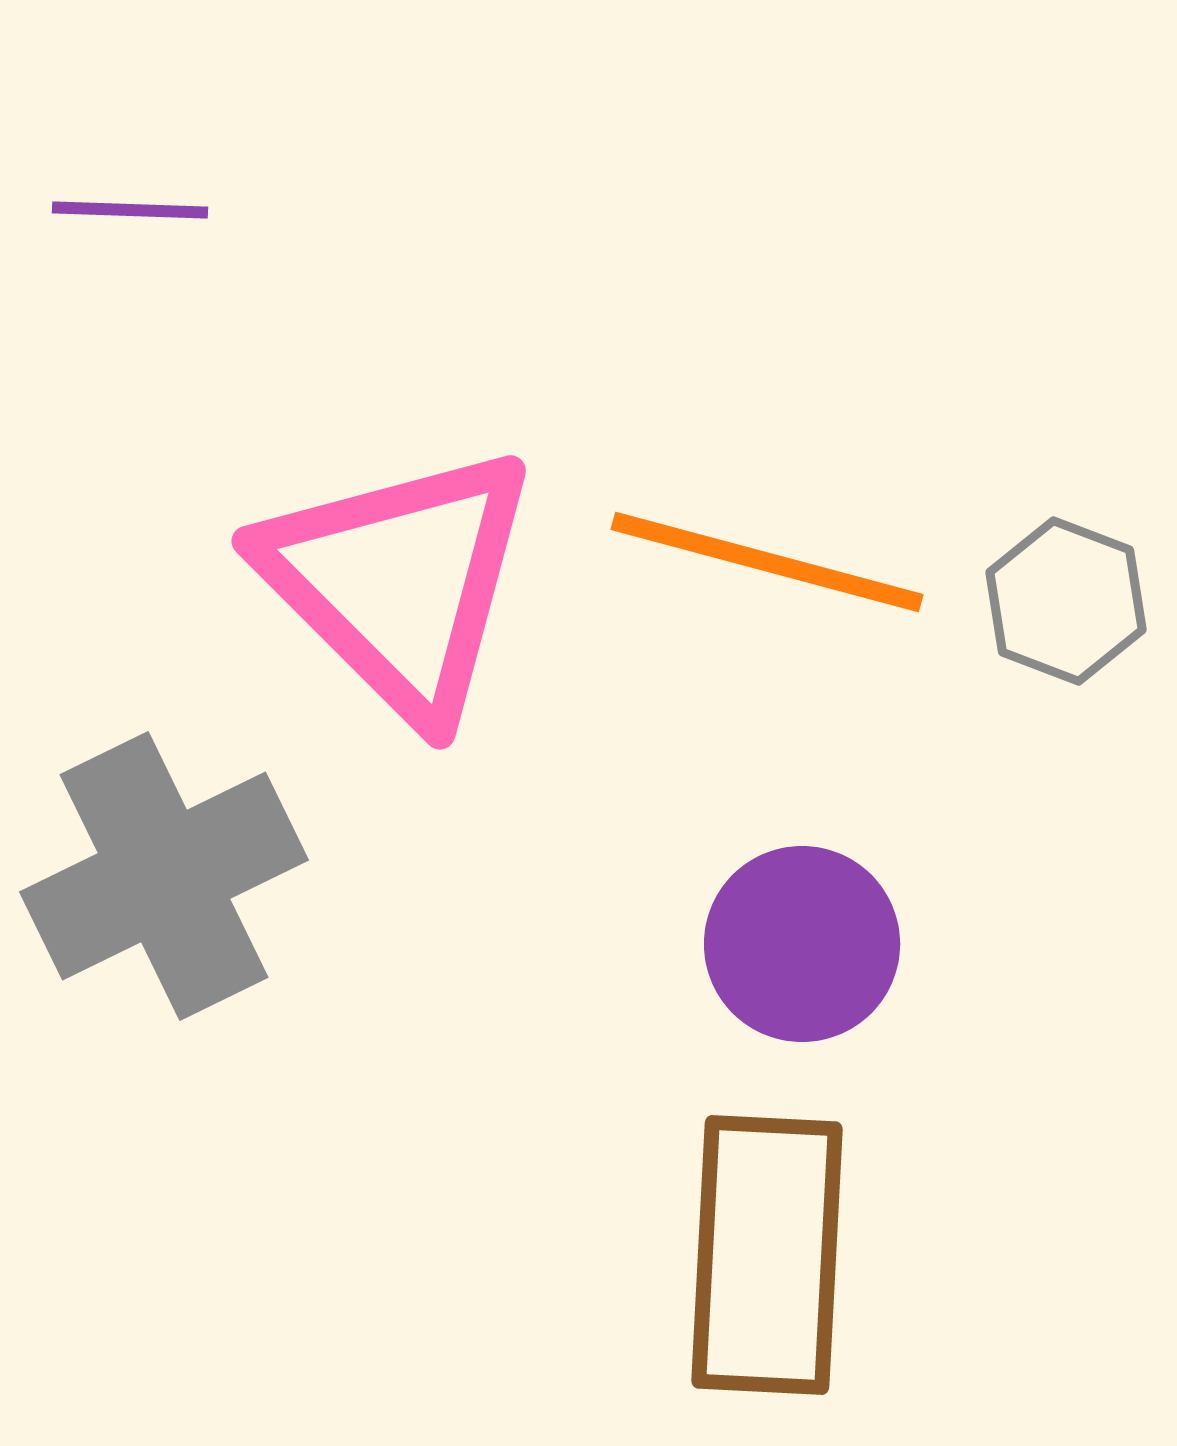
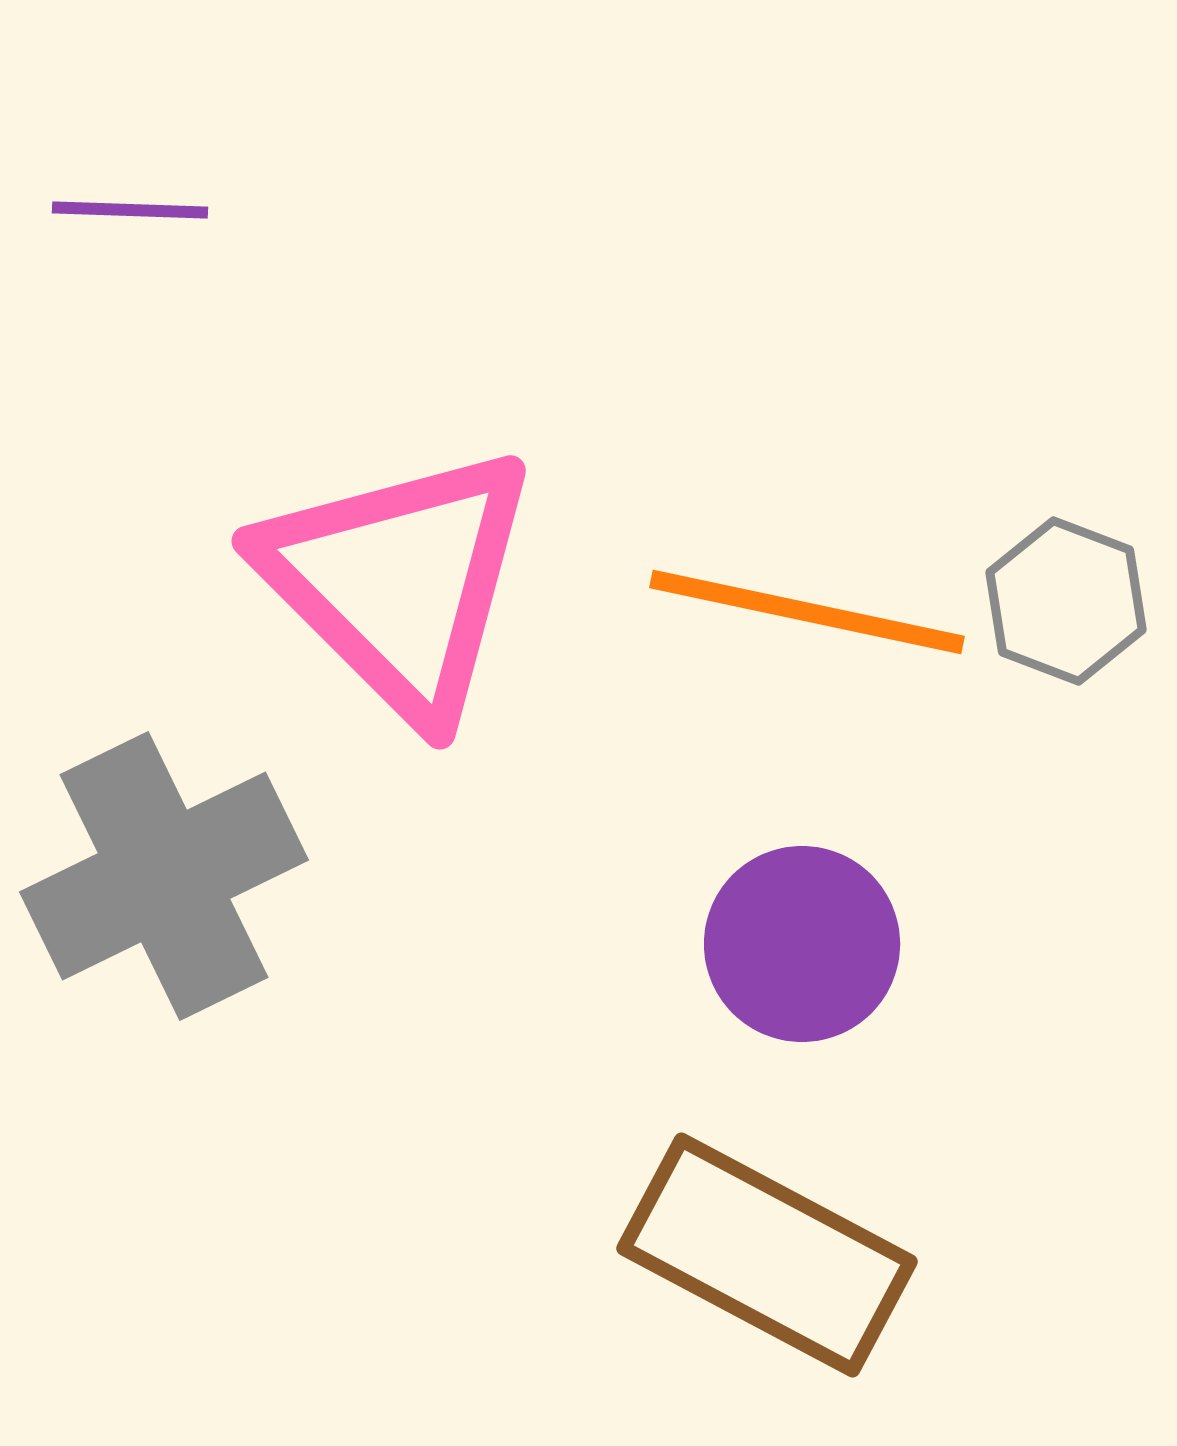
orange line: moved 40 px right, 50 px down; rotated 3 degrees counterclockwise
brown rectangle: rotated 65 degrees counterclockwise
